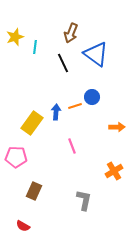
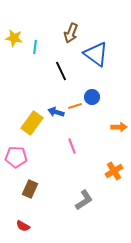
yellow star: moved 1 px left, 1 px down; rotated 30 degrees clockwise
black line: moved 2 px left, 8 px down
blue arrow: rotated 77 degrees counterclockwise
orange arrow: moved 2 px right
brown rectangle: moved 4 px left, 2 px up
gray L-shape: rotated 45 degrees clockwise
